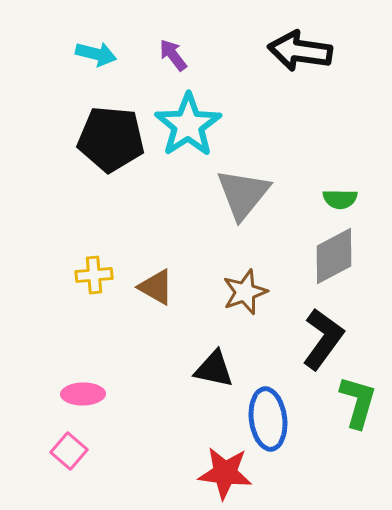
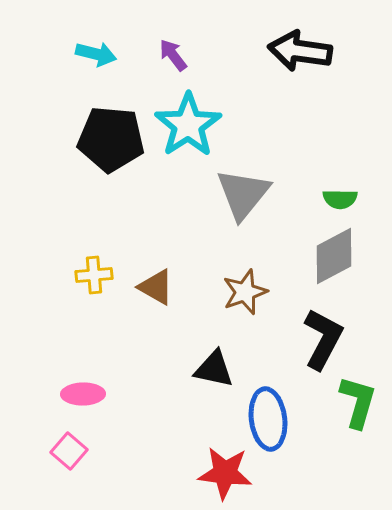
black L-shape: rotated 8 degrees counterclockwise
